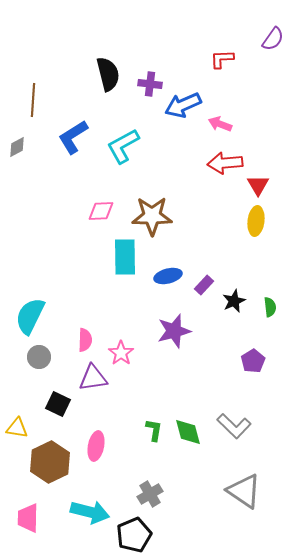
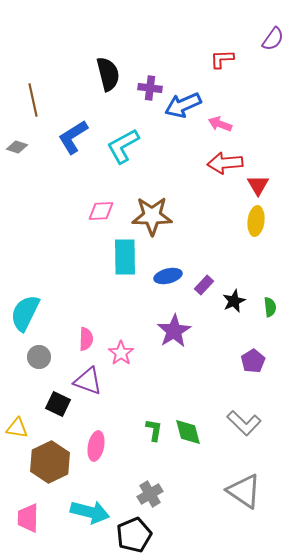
purple cross: moved 4 px down
brown line: rotated 16 degrees counterclockwise
gray diamond: rotated 45 degrees clockwise
cyan semicircle: moved 5 px left, 3 px up
purple star: rotated 16 degrees counterclockwise
pink semicircle: moved 1 px right, 1 px up
purple triangle: moved 5 px left, 3 px down; rotated 28 degrees clockwise
gray L-shape: moved 10 px right, 3 px up
